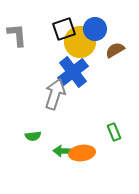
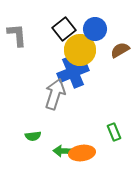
black square: rotated 20 degrees counterclockwise
yellow circle: moved 8 px down
brown semicircle: moved 5 px right
blue cross: rotated 16 degrees clockwise
